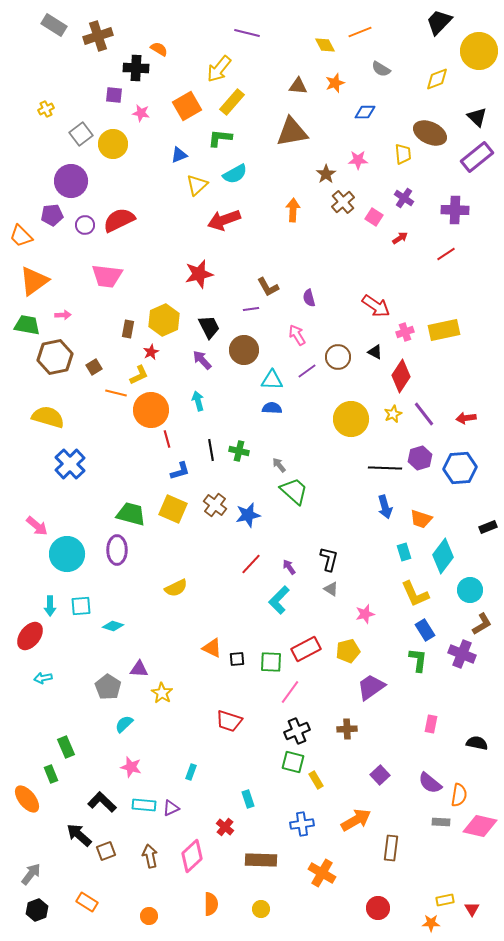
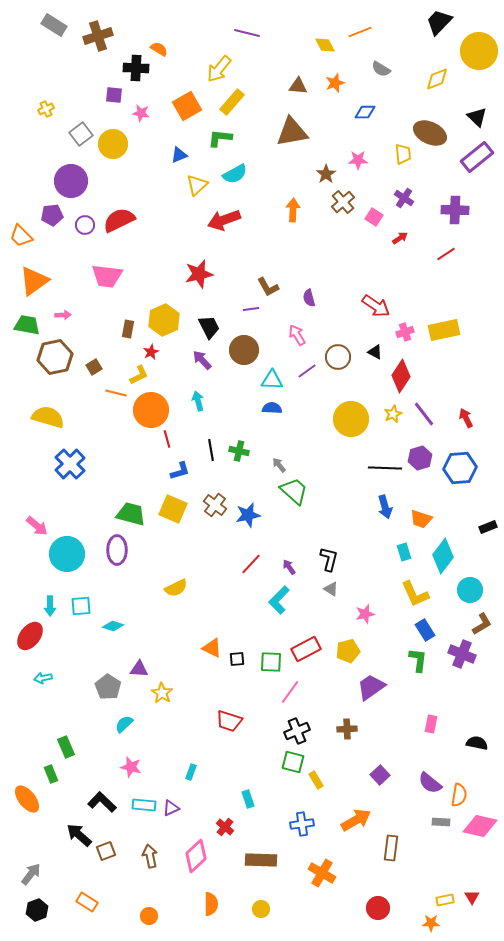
red arrow at (466, 418): rotated 72 degrees clockwise
pink diamond at (192, 856): moved 4 px right
red triangle at (472, 909): moved 12 px up
